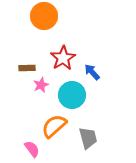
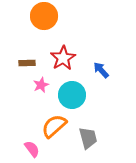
brown rectangle: moved 5 px up
blue arrow: moved 9 px right, 2 px up
